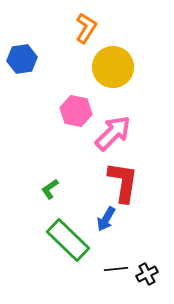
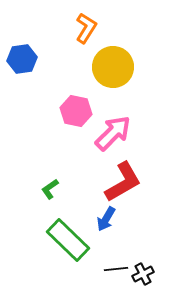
red L-shape: rotated 51 degrees clockwise
black cross: moved 4 px left
